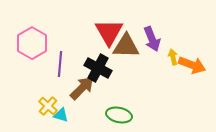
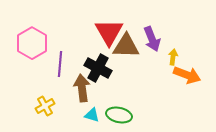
yellow arrow: rotated 21 degrees clockwise
orange arrow: moved 5 px left, 10 px down
brown arrow: rotated 52 degrees counterclockwise
yellow cross: moved 3 px left; rotated 18 degrees clockwise
cyan triangle: moved 31 px right
